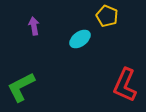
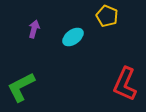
purple arrow: moved 3 px down; rotated 24 degrees clockwise
cyan ellipse: moved 7 px left, 2 px up
red L-shape: moved 1 px up
